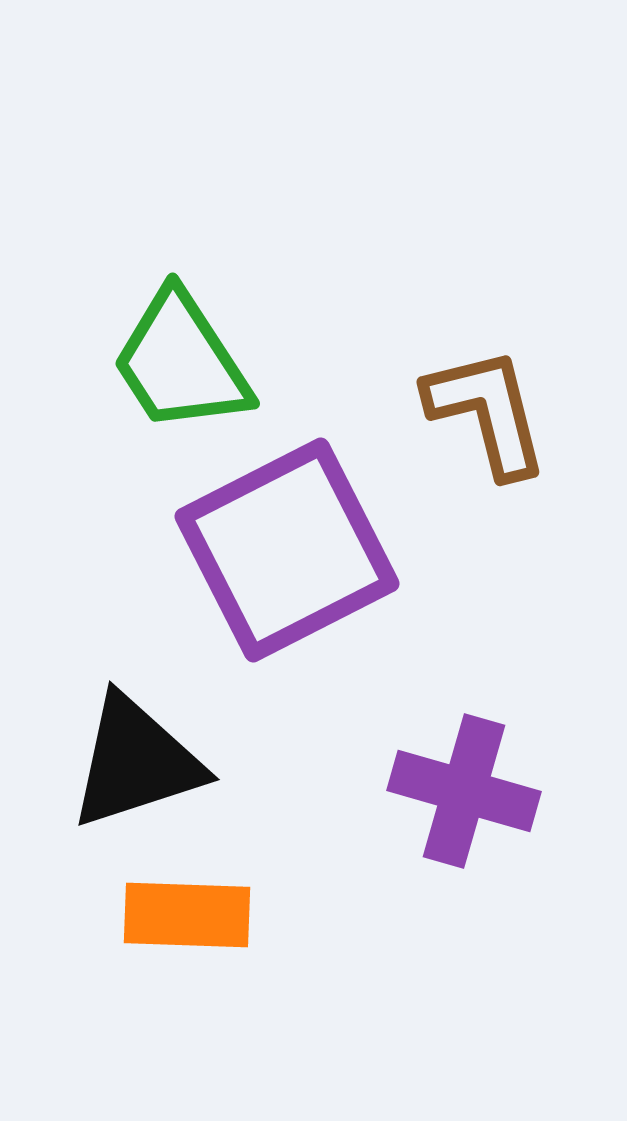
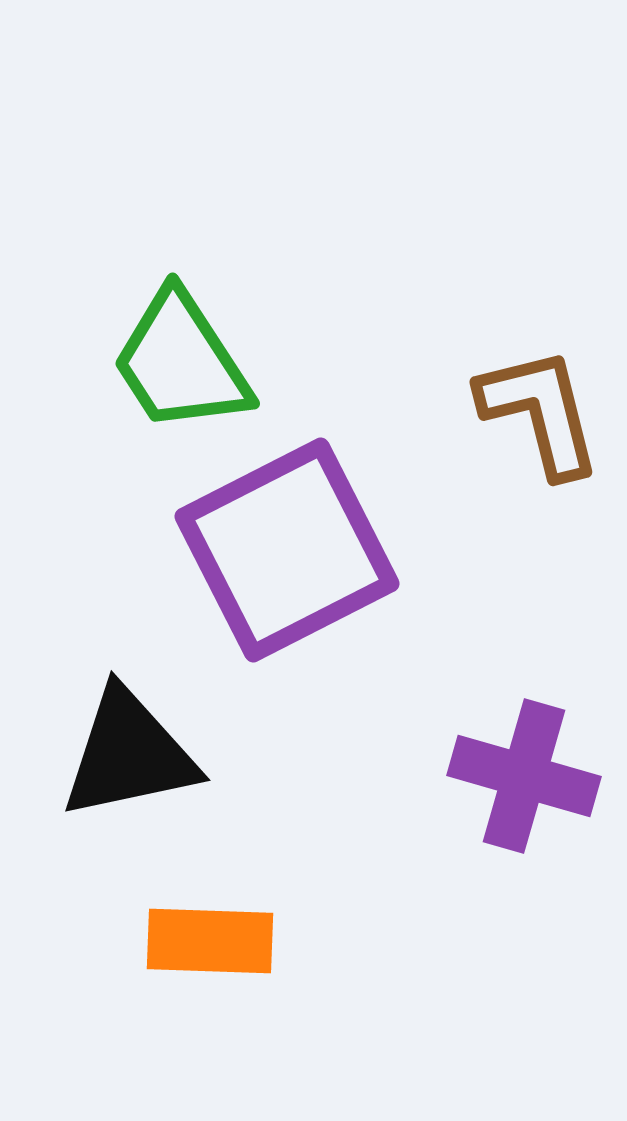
brown L-shape: moved 53 px right
black triangle: moved 7 px left, 8 px up; rotated 6 degrees clockwise
purple cross: moved 60 px right, 15 px up
orange rectangle: moved 23 px right, 26 px down
